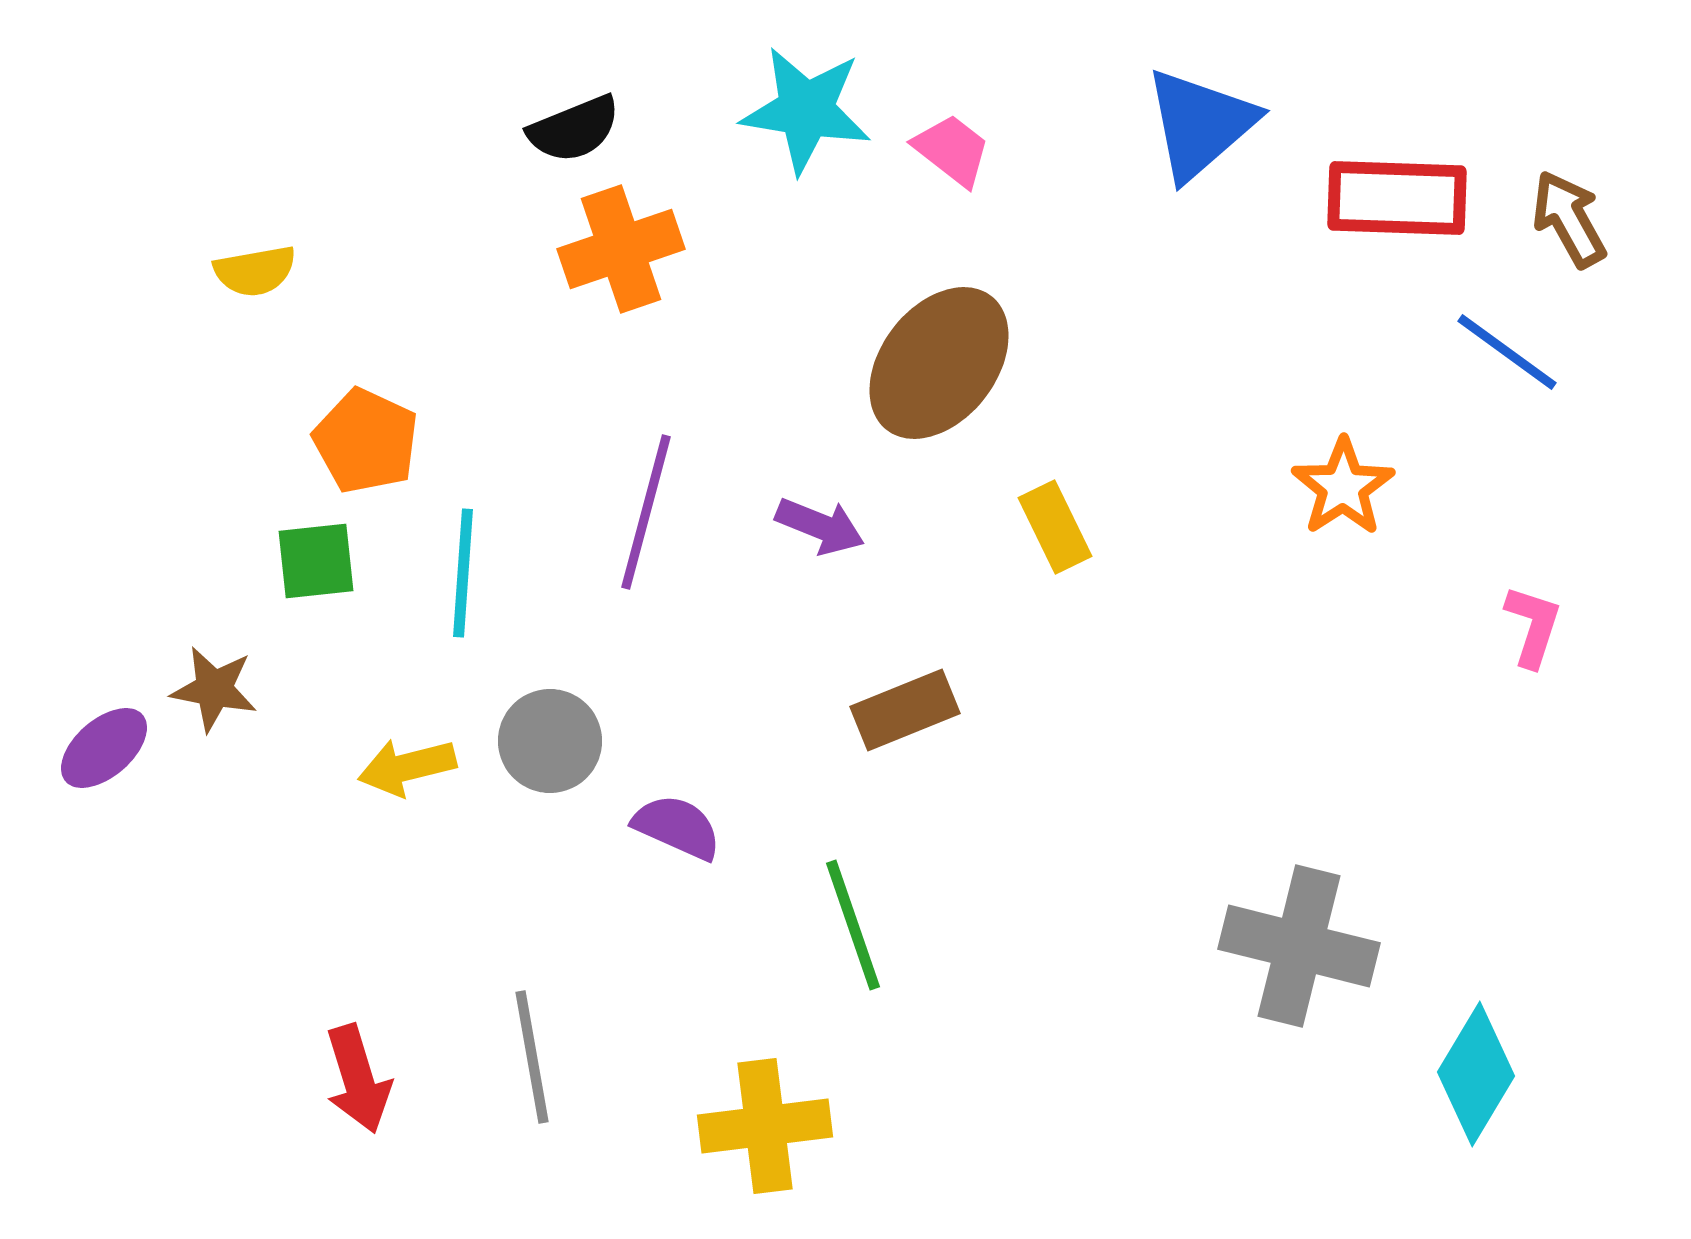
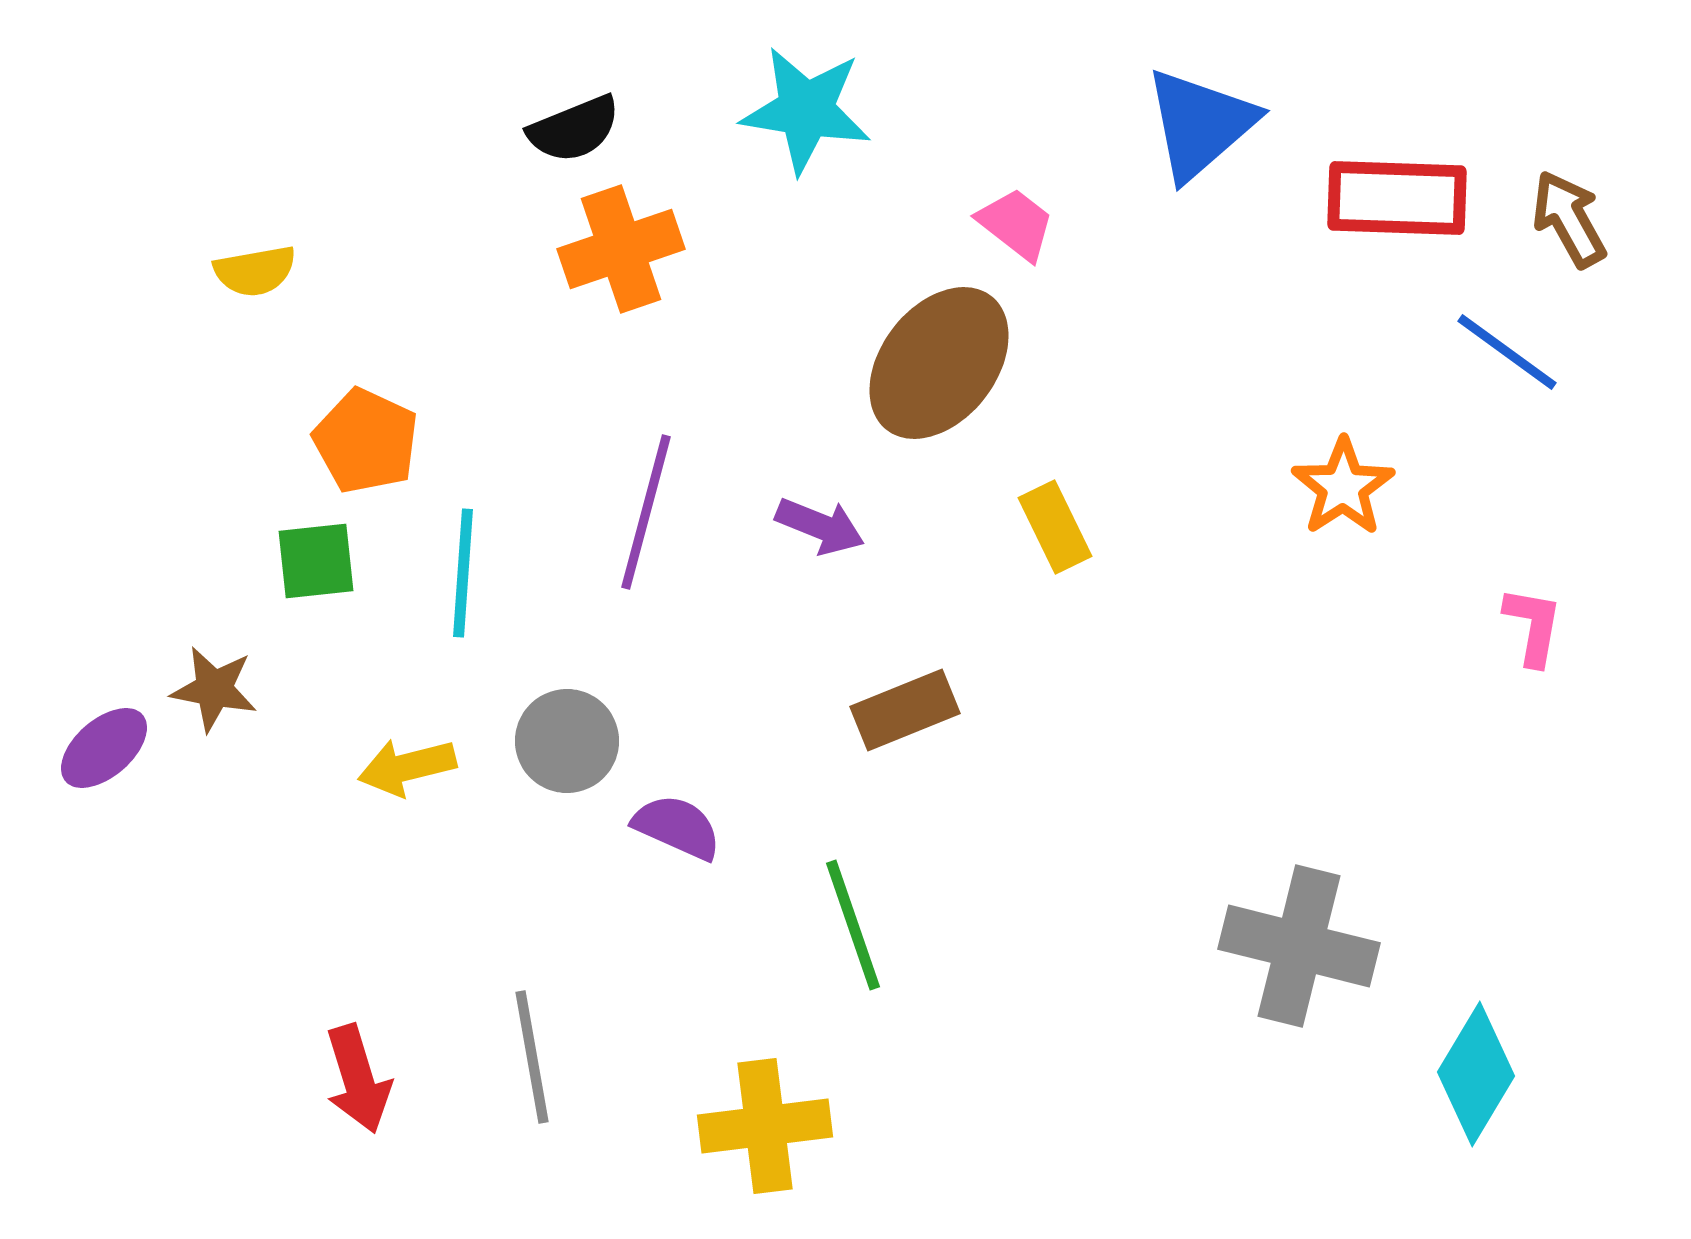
pink trapezoid: moved 64 px right, 74 px down
pink L-shape: rotated 8 degrees counterclockwise
gray circle: moved 17 px right
